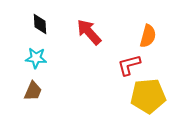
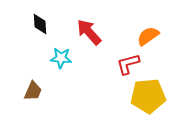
orange semicircle: rotated 140 degrees counterclockwise
cyan star: moved 25 px right
red L-shape: moved 1 px left, 1 px up
